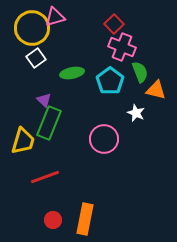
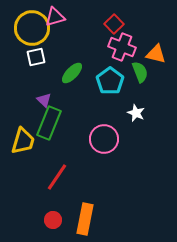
white square: moved 1 px up; rotated 24 degrees clockwise
green ellipse: rotated 35 degrees counterclockwise
orange triangle: moved 36 px up
red line: moved 12 px right; rotated 36 degrees counterclockwise
